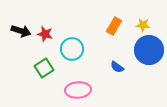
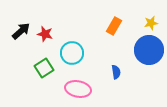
yellow star: moved 8 px right, 2 px up; rotated 16 degrees counterclockwise
black arrow: rotated 60 degrees counterclockwise
cyan circle: moved 4 px down
blue semicircle: moved 1 px left, 5 px down; rotated 136 degrees counterclockwise
pink ellipse: moved 1 px up; rotated 15 degrees clockwise
